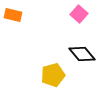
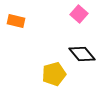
orange rectangle: moved 3 px right, 6 px down
yellow pentagon: moved 1 px right, 1 px up
